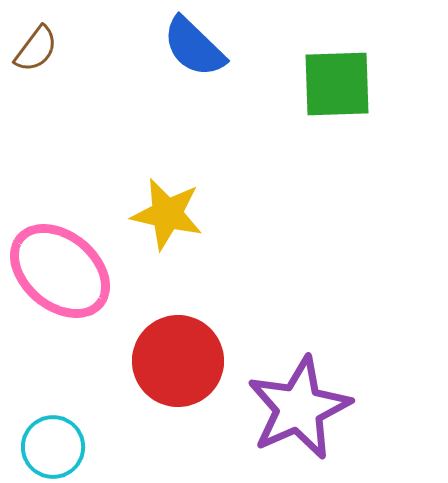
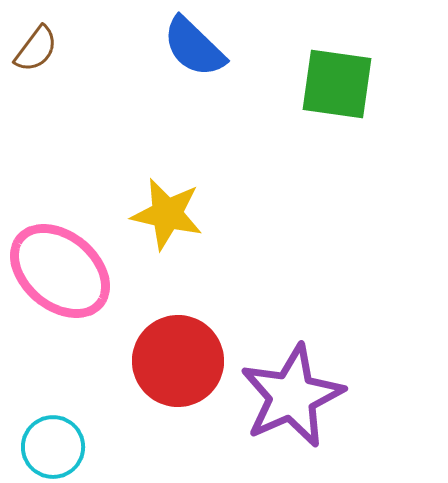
green square: rotated 10 degrees clockwise
purple star: moved 7 px left, 12 px up
